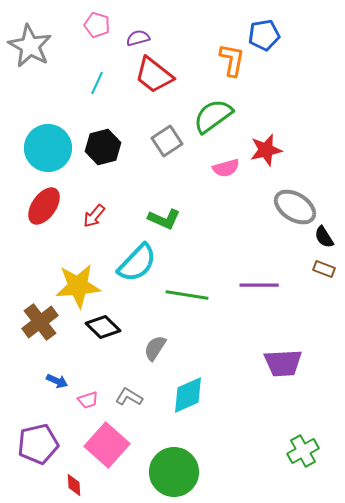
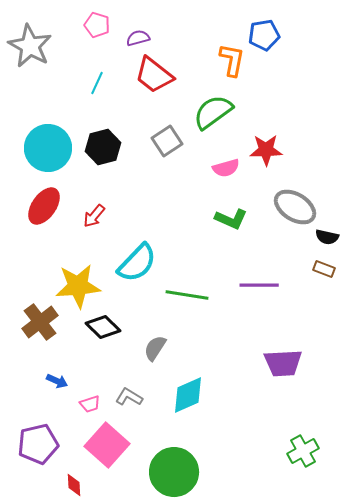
green semicircle: moved 4 px up
red star: rotated 12 degrees clockwise
green L-shape: moved 67 px right
black semicircle: moved 3 px right; rotated 45 degrees counterclockwise
pink trapezoid: moved 2 px right, 4 px down
